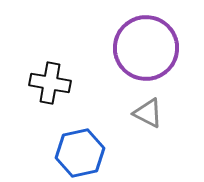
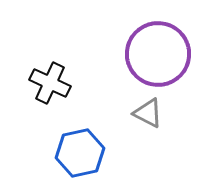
purple circle: moved 12 px right, 6 px down
black cross: rotated 15 degrees clockwise
